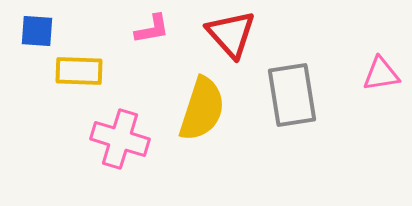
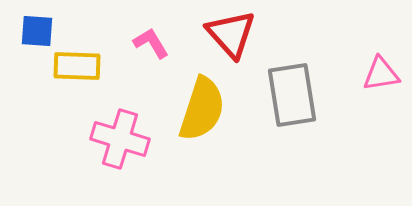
pink L-shape: moved 1 px left, 14 px down; rotated 111 degrees counterclockwise
yellow rectangle: moved 2 px left, 5 px up
